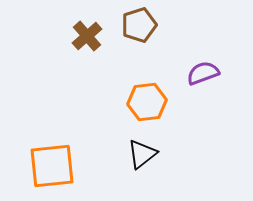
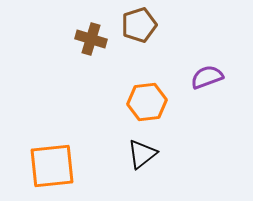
brown cross: moved 4 px right, 3 px down; rotated 32 degrees counterclockwise
purple semicircle: moved 4 px right, 4 px down
